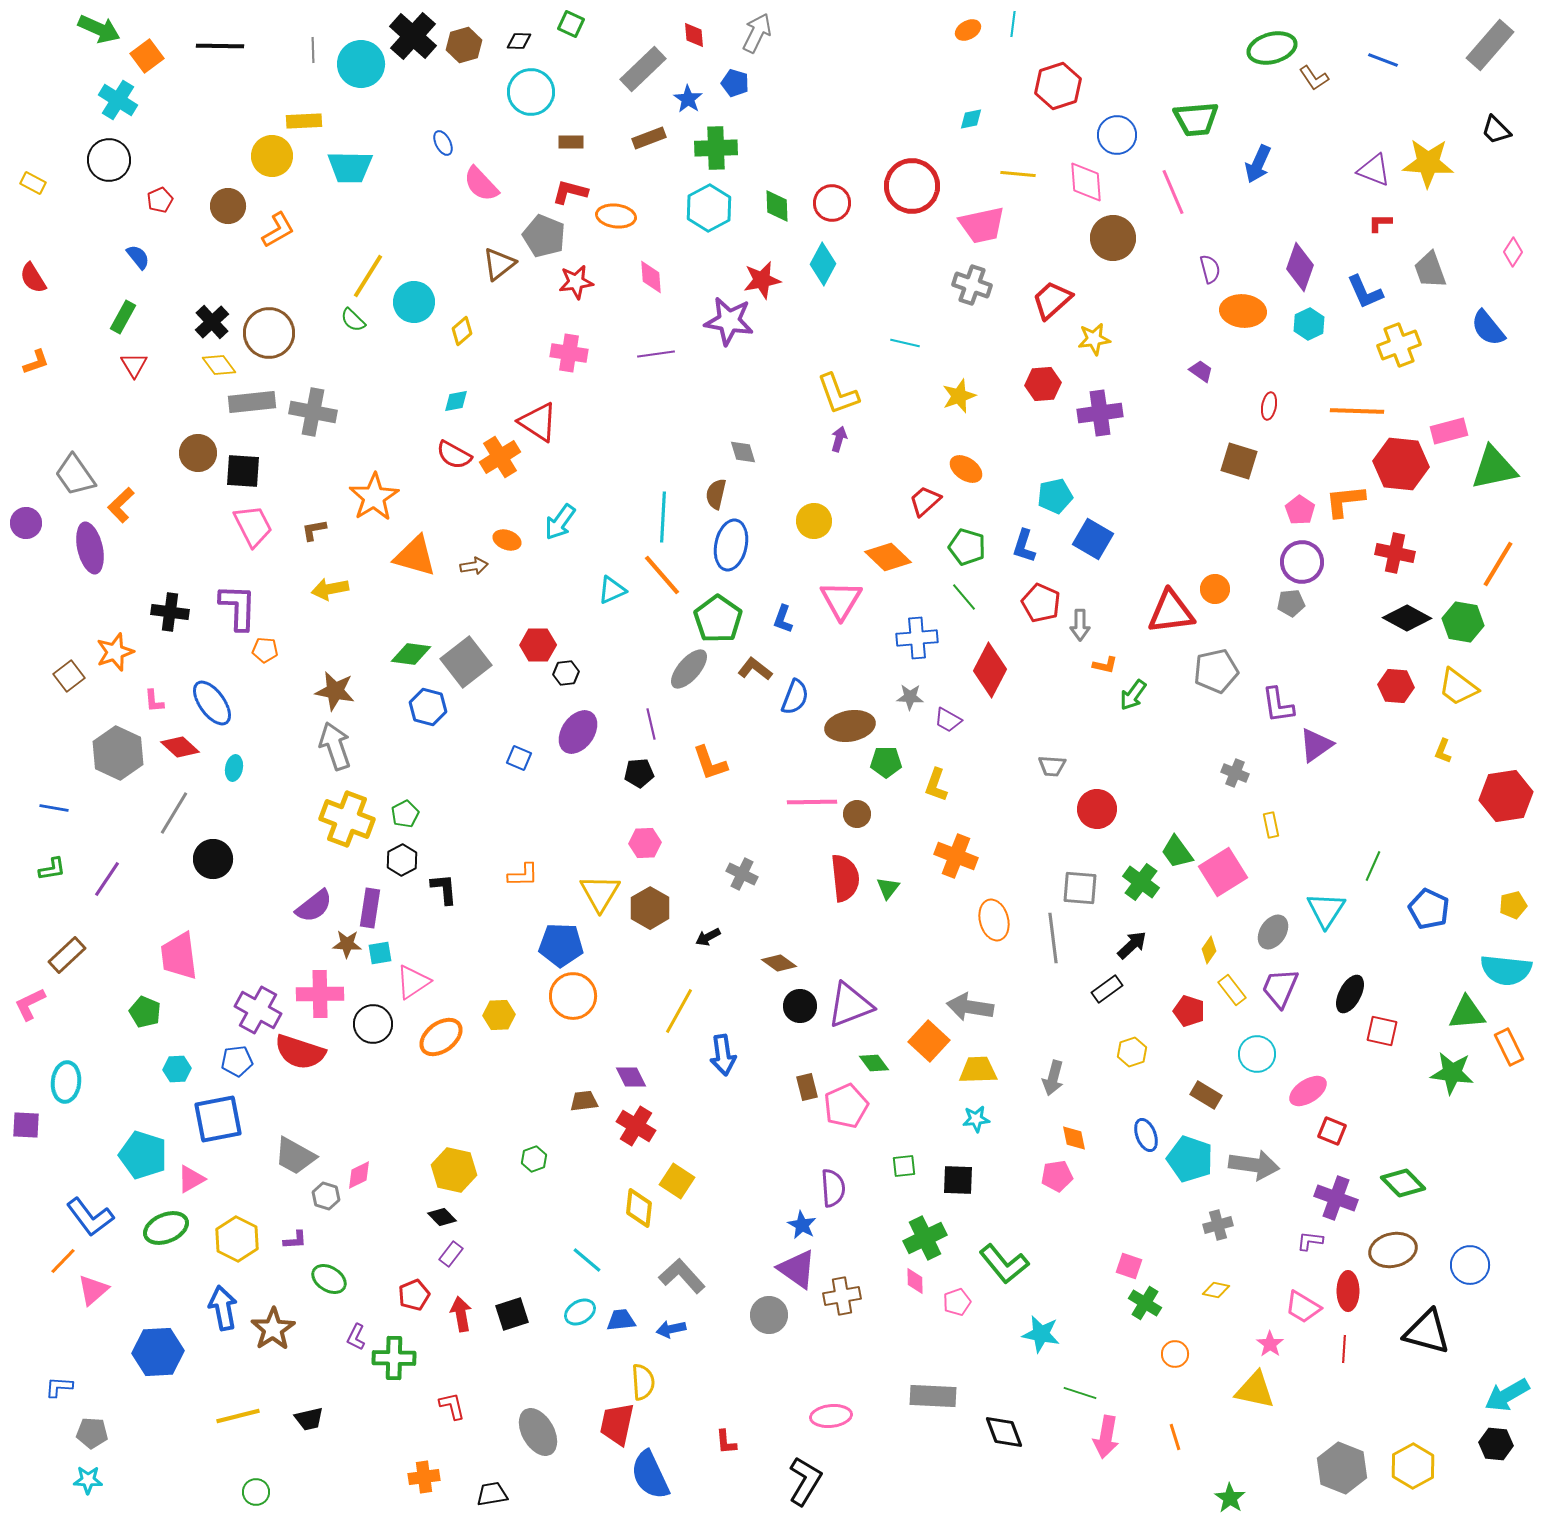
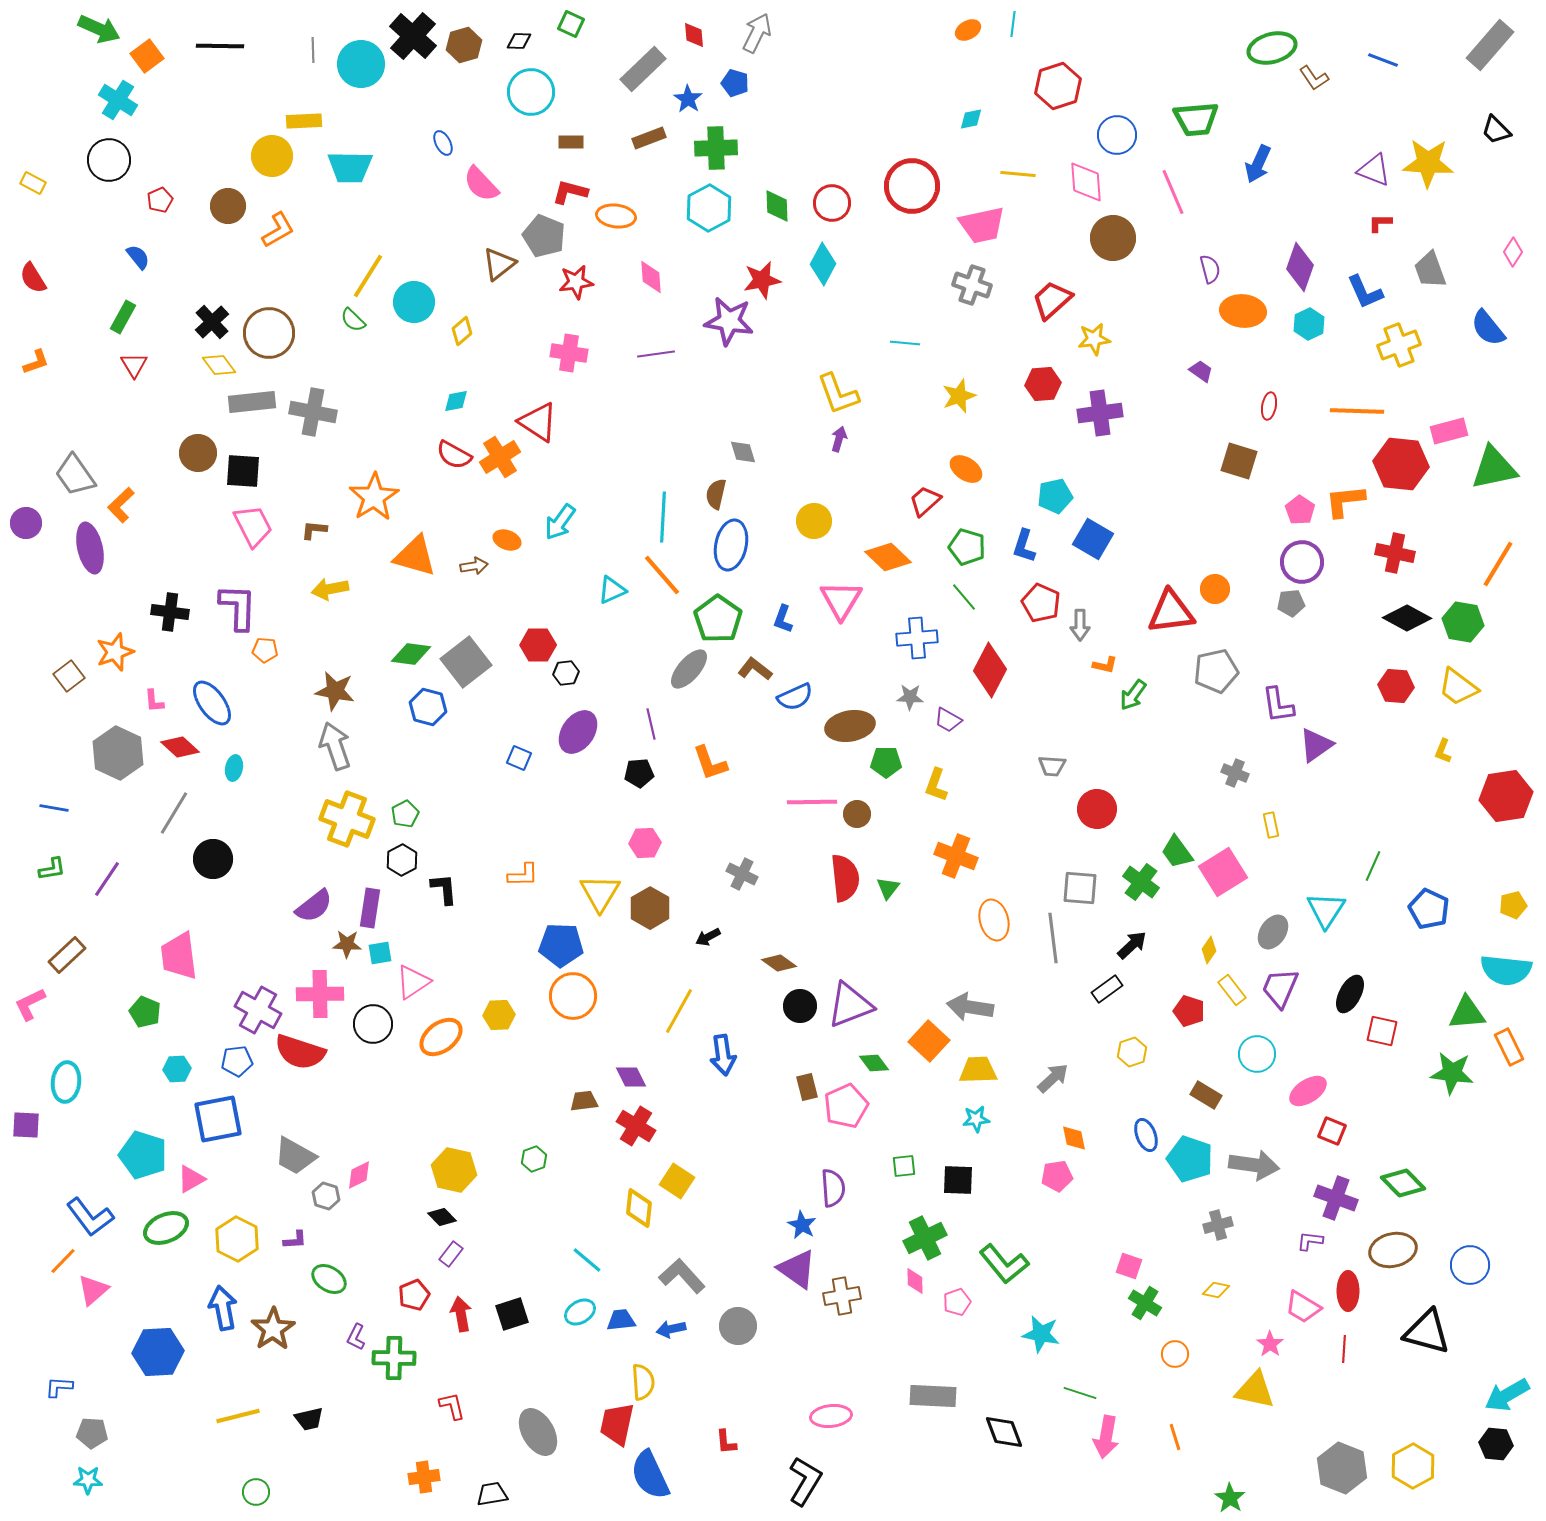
cyan line at (905, 343): rotated 8 degrees counterclockwise
brown L-shape at (314, 530): rotated 16 degrees clockwise
blue semicircle at (795, 697): rotated 45 degrees clockwise
gray arrow at (1053, 1078): rotated 148 degrees counterclockwise
gray circle at (769, 1315): moved 31 px left, 11 px down
